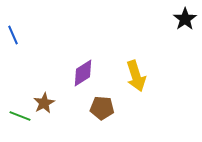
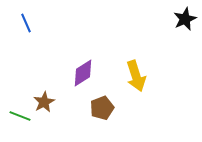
black star: rotated 10 degrees clockwise
blue line: moved 13 px right, 12 px up
brown star: moved 1 px up
brown pentagon: rotated 25 degrees counterclockwise
